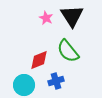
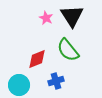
green semicircle: moved 1 px up
red diamond: moved 2 px left, 1 px up
cyan circle: moved 5 px left
